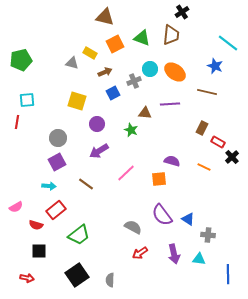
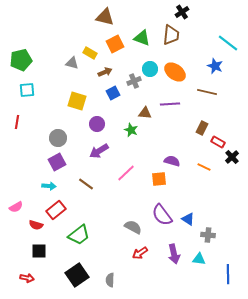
cyan square at (27, 100): moved 10 px up
